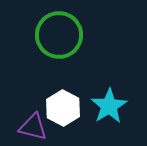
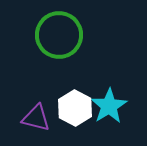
white hexagon: moved 12 px right
purple triangle: moved 3 px right, 9 px up
